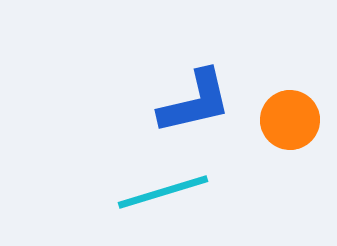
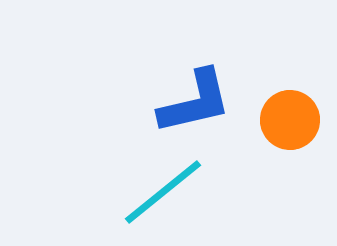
cyan line: rotated 22 degrees counterclockwise
